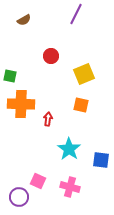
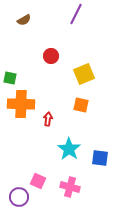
green square: moved 2 px down
blue square: moved 1 px left, 2 px up
